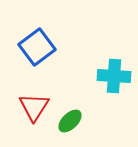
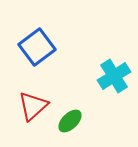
cyan cross: rotated 36 degrees counterclockwise
red triangle: moved 1 px left, 1 px up; rotated 16 degrees clockwise
